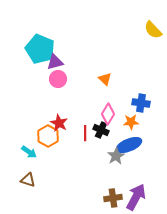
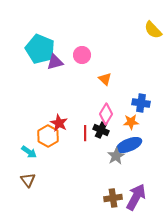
pink circle: moved 24 px right, 24 px up
pink diamond: moved 2 px left
brown triangle: rotated 35 degrees clockwise
